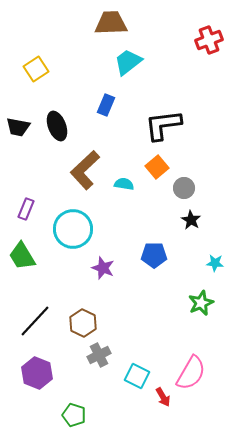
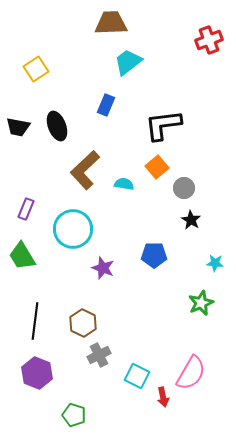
black line: rotated 36 degrees counterclockwise
red arrow: rotated 18 degrees clockwise
